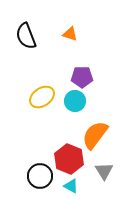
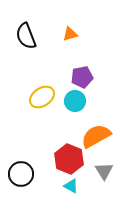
orange triangle: rotated 35 degrees counterclockwise
purple pentagon: rotated 10 degrees counterclockwise
orange semicircle: moved 1 px right, 1 px down; rotated 24 degrees clockwise
black circle: moved 19 px left, 2 px up
